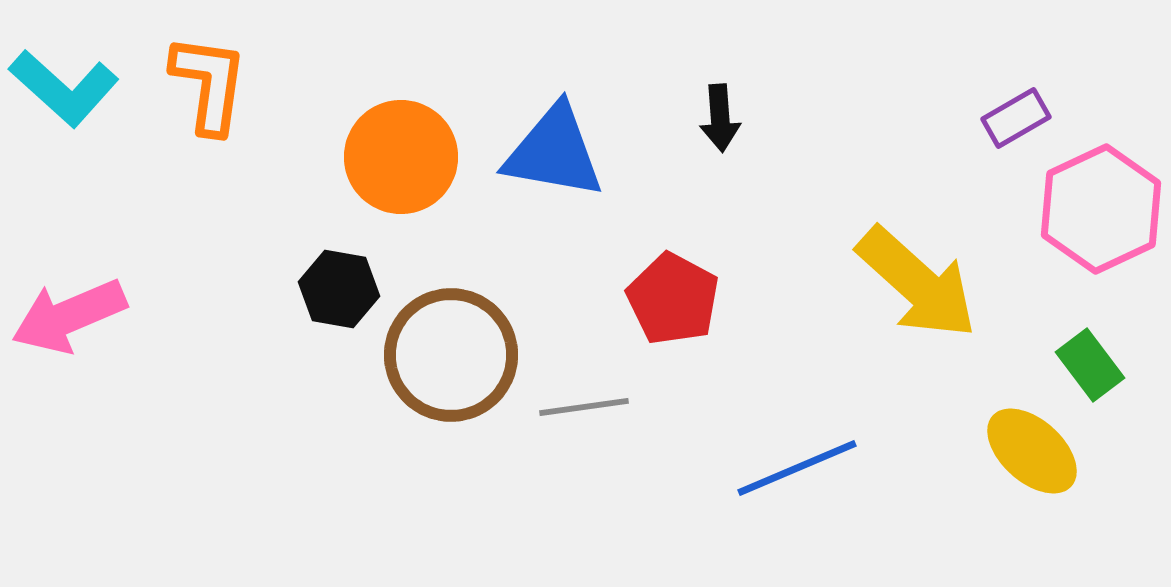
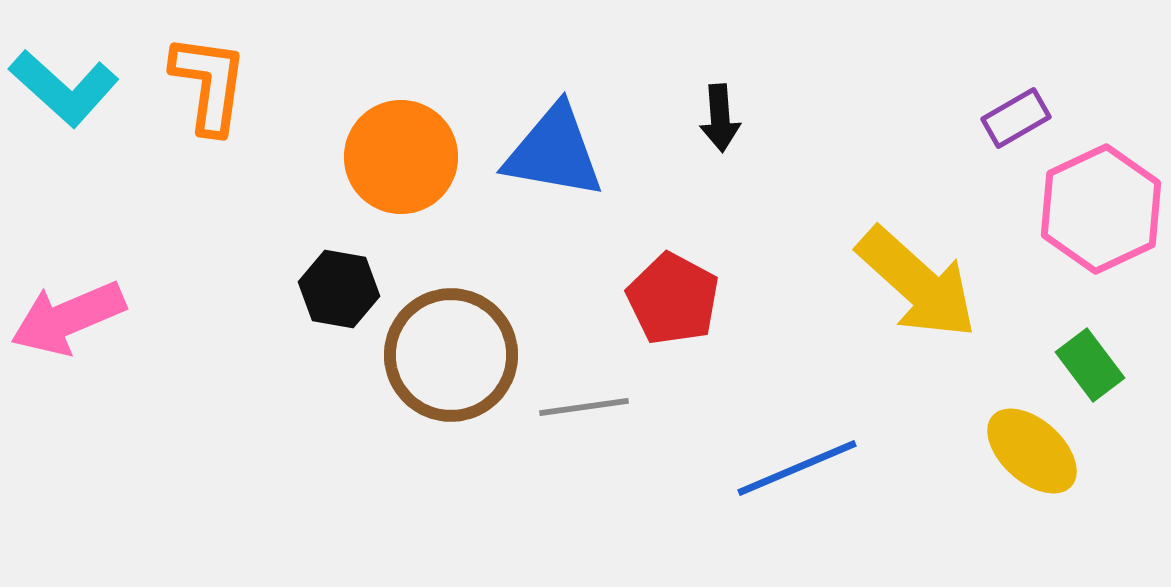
pink arrow: moved 1 px left, 2 px down
